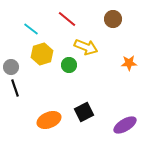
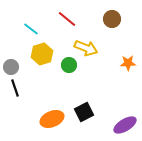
brown circle: moved 1 px left
yellow arrow: moved 1 px down
orange star: moved 1 px left
orange ellipse: moved 3 px right, 1 px up
